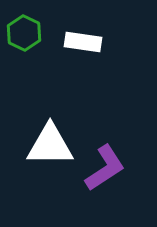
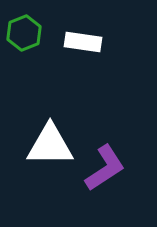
green hexagon: rotated 12 degrees clockwise
